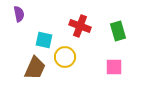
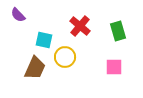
purple semicircle: moved 1 px left, 1 px down; rotated 147 degrees clockwise
red cross: rotated 20 degrees clockwise
